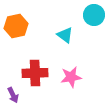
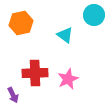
orange hexagon: moved 5 px right, 3 px up
pink star: moved 3 px left, 2 px down; rotated 15 degrees counterclockwise
